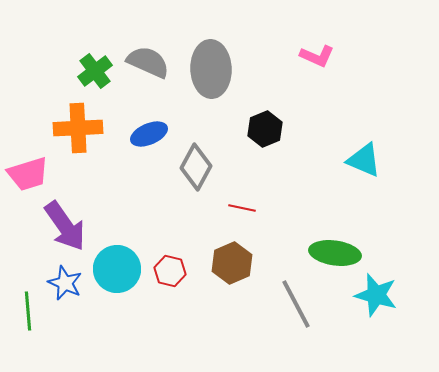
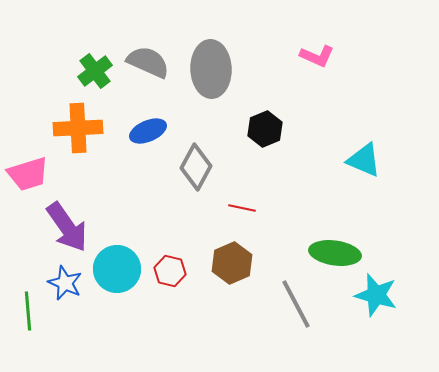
blue ellipse: moved 1 px left, 3 px up
purple arrow: moved 2 px right, 1 px down
